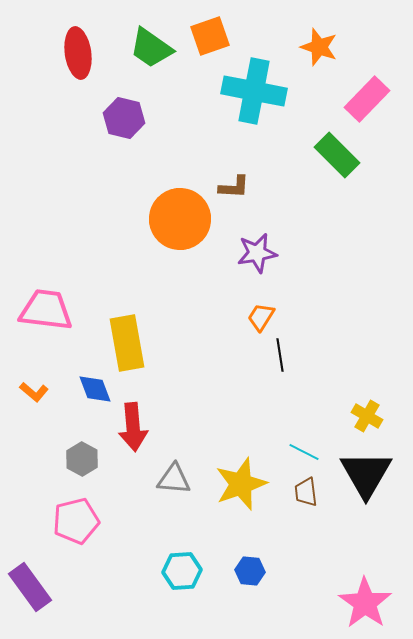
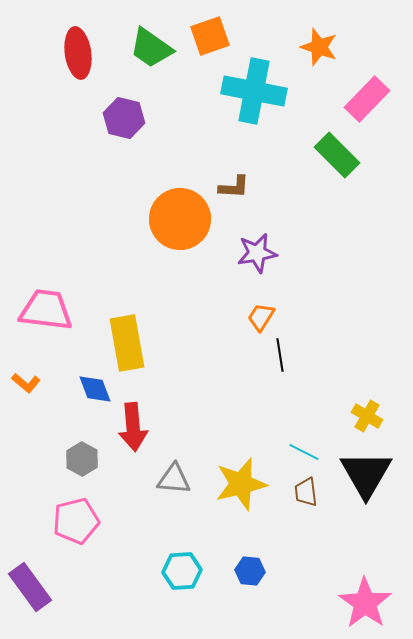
orange L-shape: moved 8 px left, 9 px up
yellow star: rotated 6 degrees clockwise
